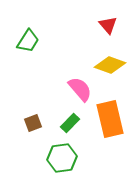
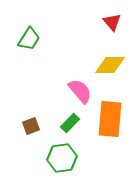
red triangle: moved 4 px right, 3 px up
green trapezoid: moved 1 px right, 2 px up
yellow diamond: rotated 20 degrees counterclockwise
pink semicircle: moved 2 px down
orange rectangle: rotated 18 degrees clockwise
brown square: moved 2 px left, 3 px down
